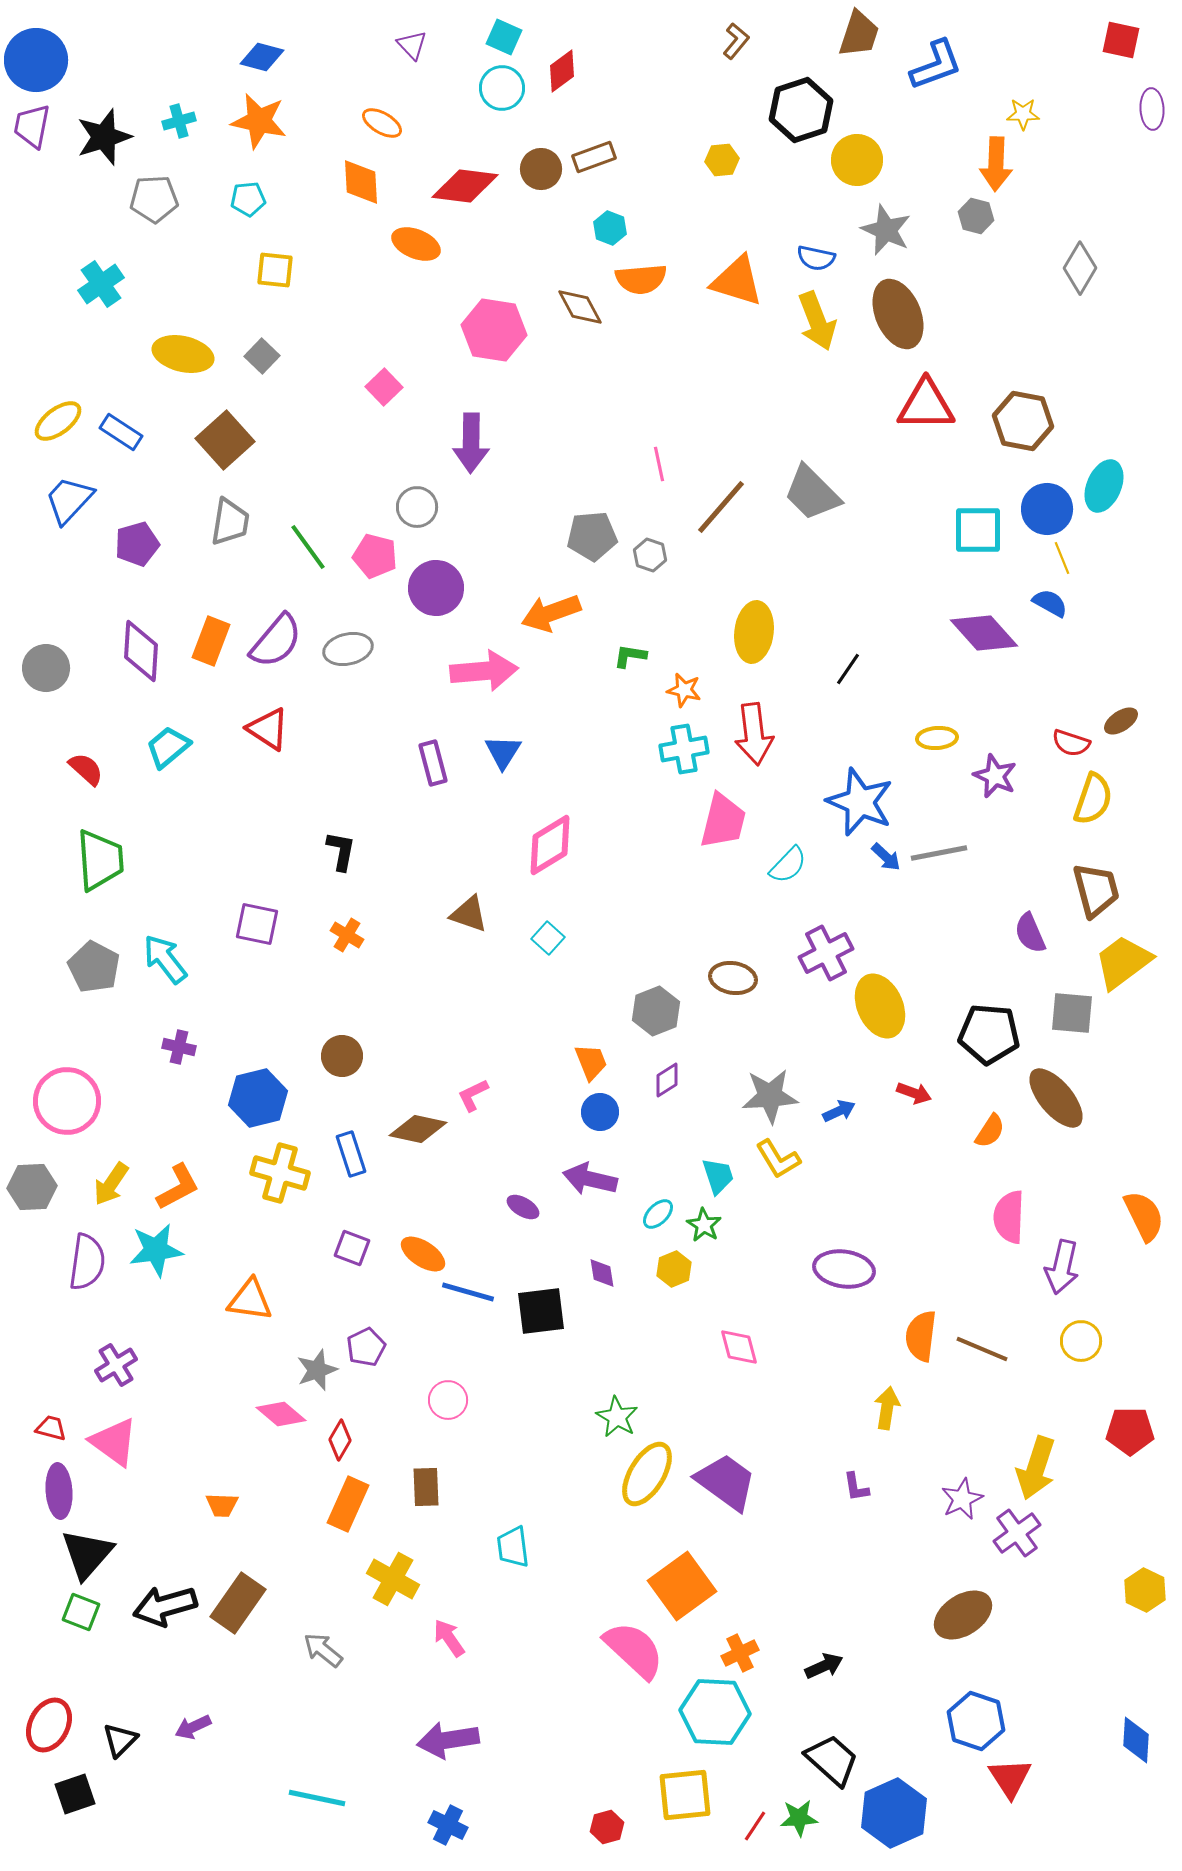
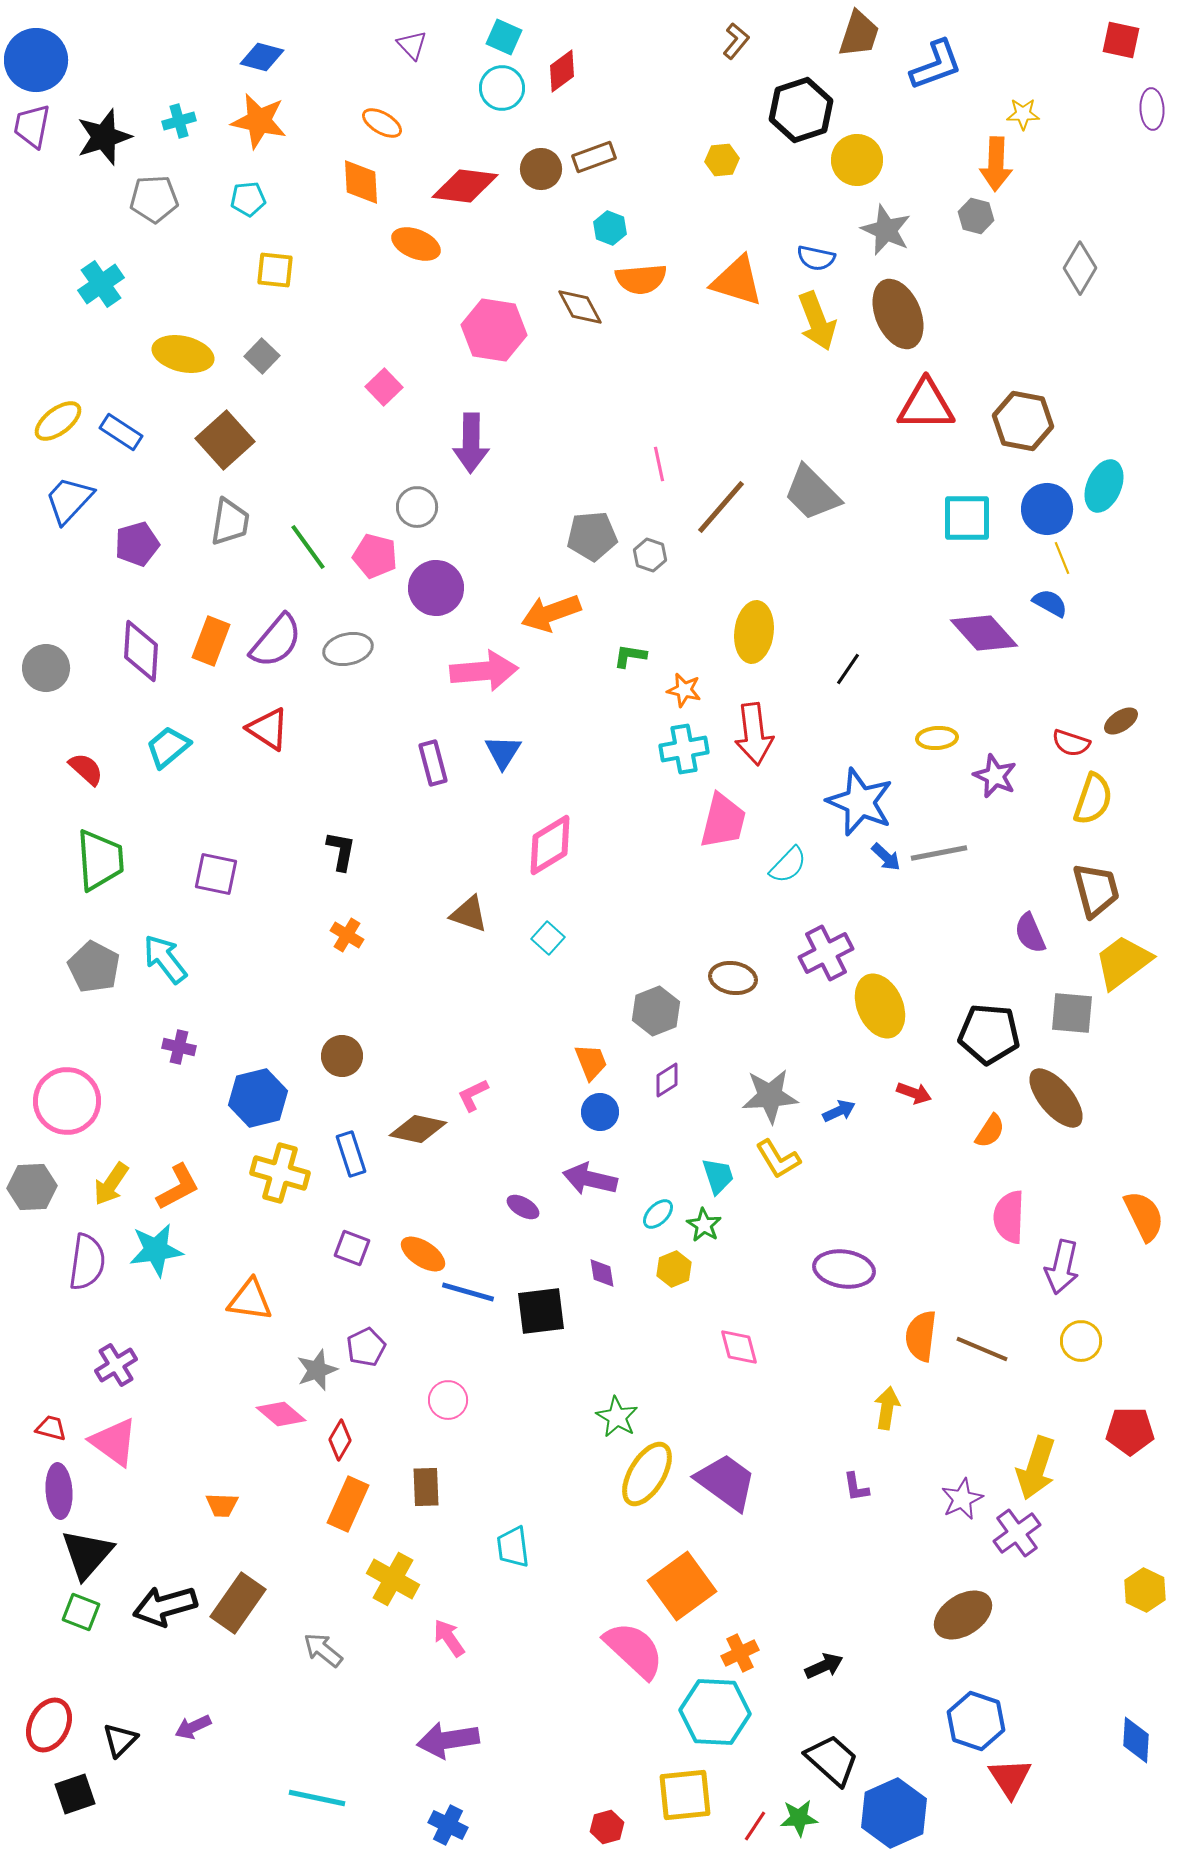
cyan square at (978, 530): moved 11 px left, 12 px up
purple square at (257, 924): moved 41 px left, 50 px up
